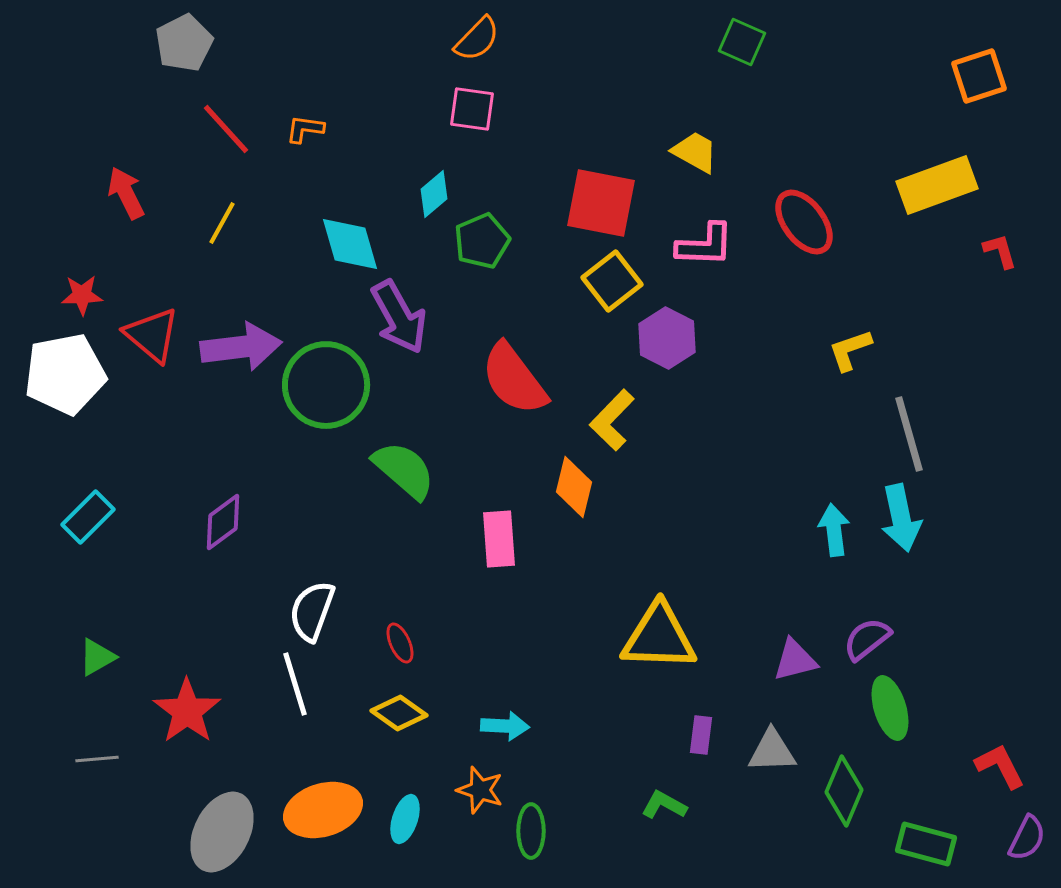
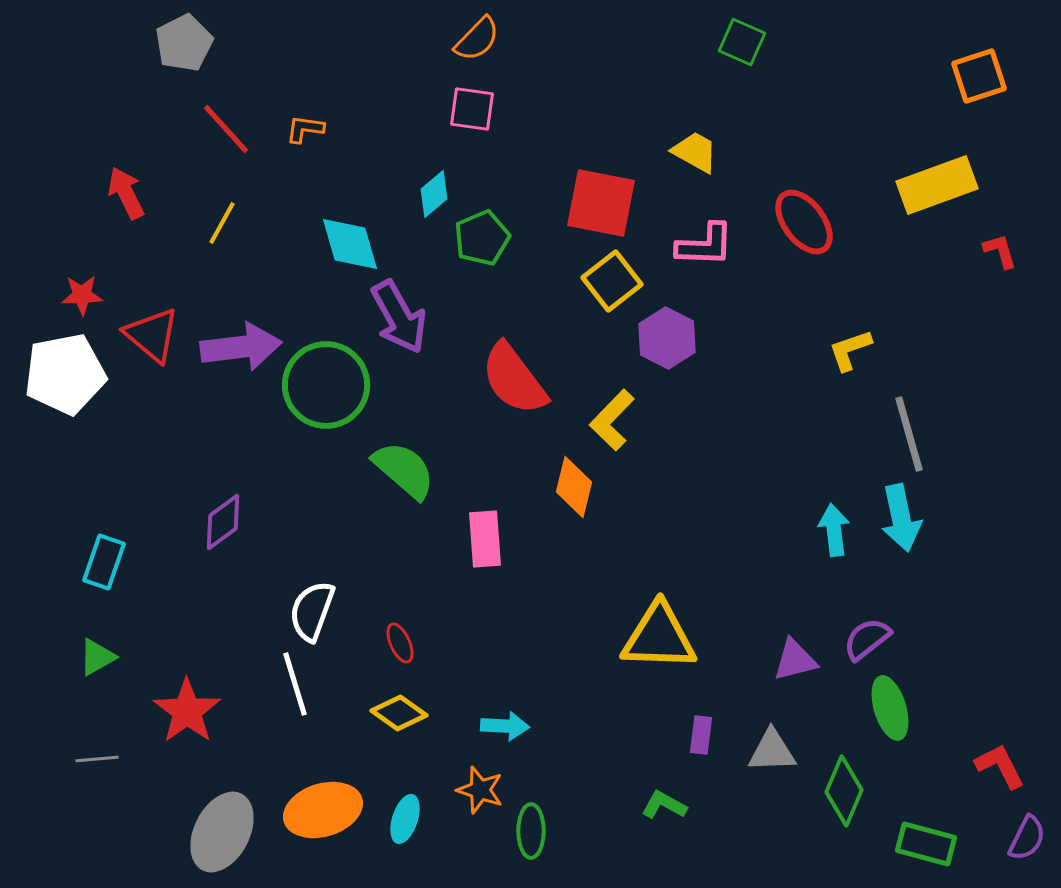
green pentagon at (482, 241): moved 3 px up
cyan rectangle at (88, 517): moved 16 px right, 45 px down; rotated 26 degrees counterclockwise
pink rectangle at (499, 539): moved 14 px left
